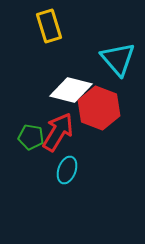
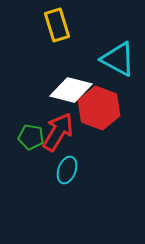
yellow rectangle: moved 8 px right, 1 px up
cyan triangle: rotated 21 degrees counterclockwise
